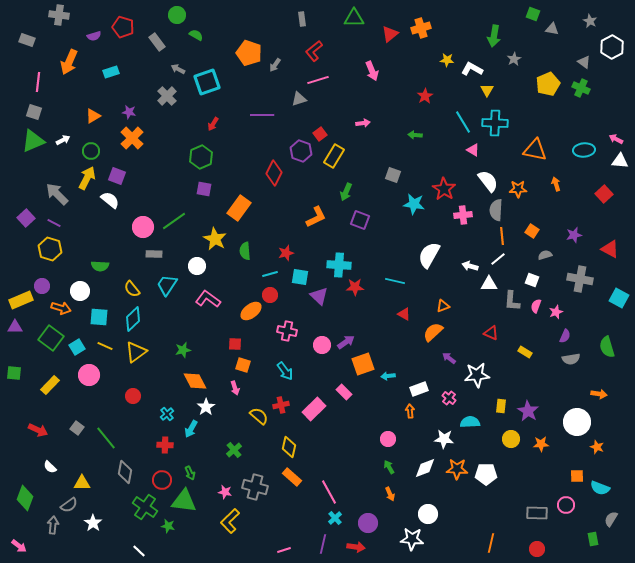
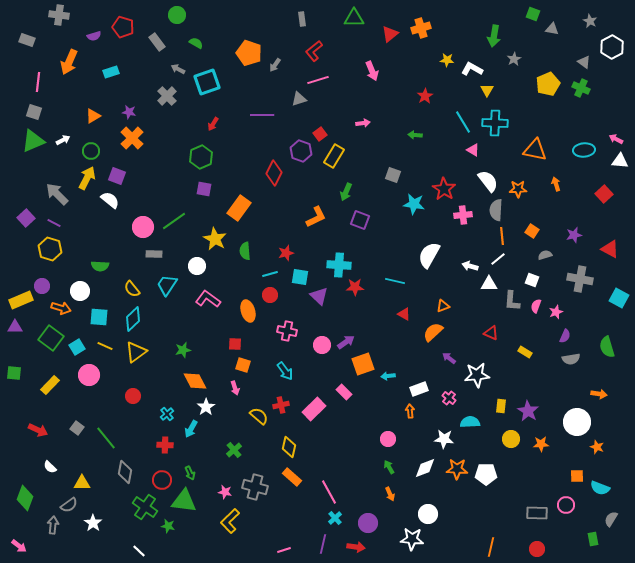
green semicircle at (196, 35): moved 8 px down
orange ellipse at (251, 311): moved 3 px left; rotated 70 degrees counterclockwise
orange line at (491, 543): moved 4 px down
